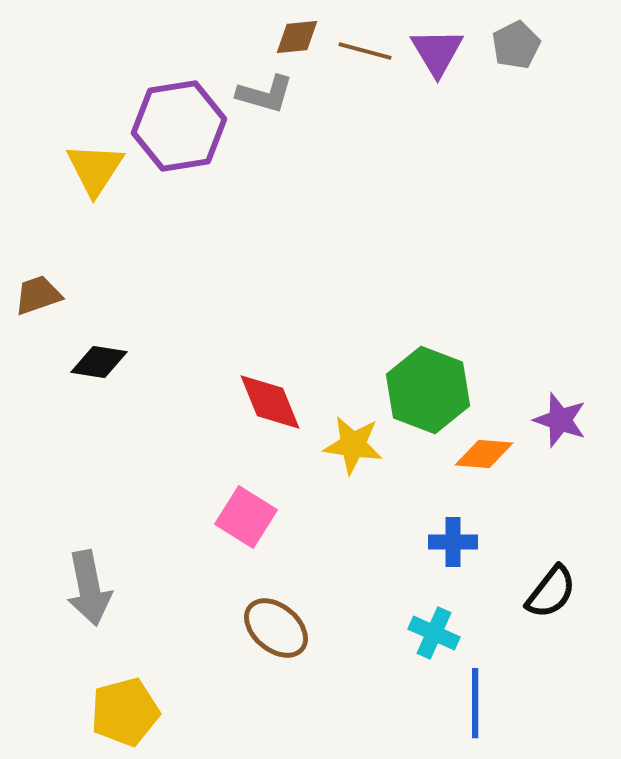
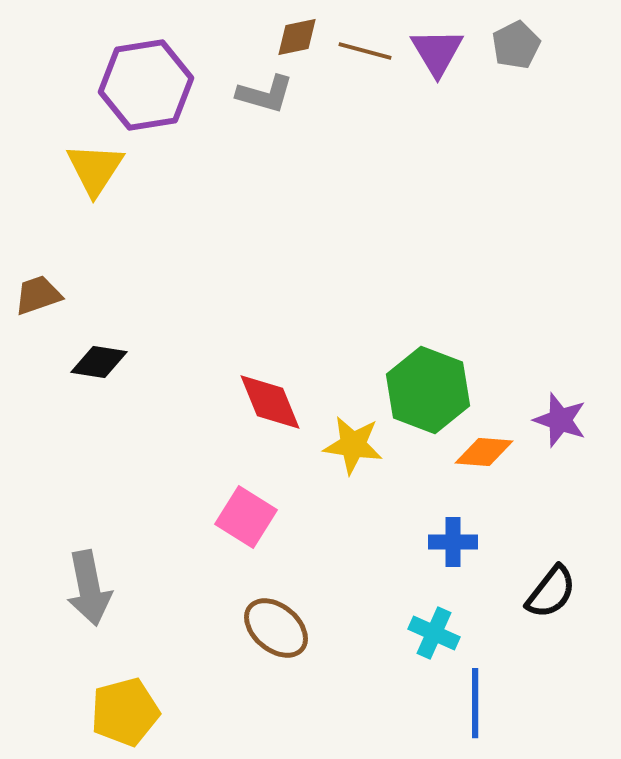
brown diamond: rotated 6 degrees counterclockwise
purple hexagon: moved 33 px left, 41 px up
orange diamond: moved 2 px up
